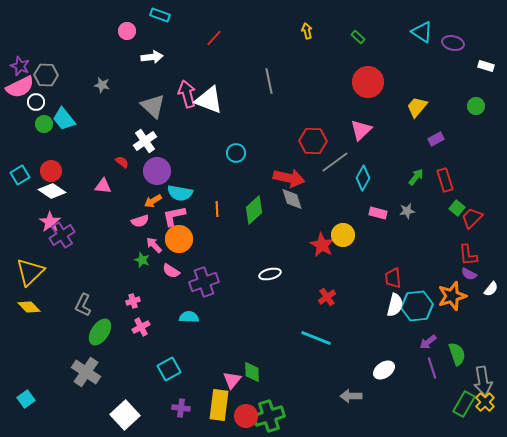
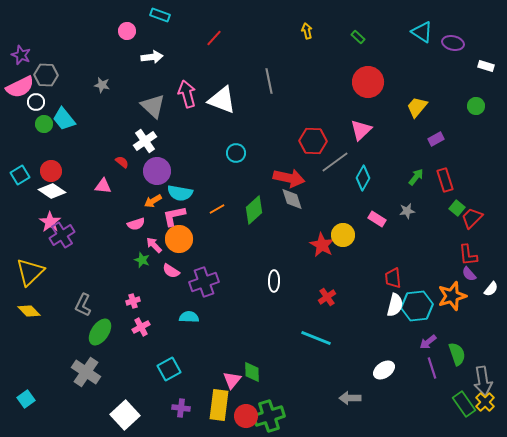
purple star at (20, 66): moved 1 px right, 11 px up
white triangle at (209, 100): moved 13 px right
orange line at (217, 209): rotated 63 degrees clockwise
pink rectangle at (378, 213): moved 1 px left, 6 px down; rotated 18 degrees clockwise
pink semicircle at (140, 221): moved 4 px left, 3 px down
white ellipse at (270, 274): moved 4 px right, 7 px down; rotated 75 degrees counterclockwise
purple semicircle at (469, 274): rotated 21 degrees clockwise
yellow diamond at (29, 307): moved 4 px down
gray arrow at (351, 396): moved 1 px left, 2 px down
green rectangle at (464, 404): rotated 65 degrees counterclockwise
